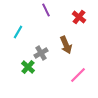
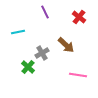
purple line: moved 1 px left, 2 px down
cyan line: rotated 48 degrees clockwise
brown arrow: rotated 24 degrees counterclockwise
gray cross: moved 1 px right
pink line: rotated 54 degrees clockwise
